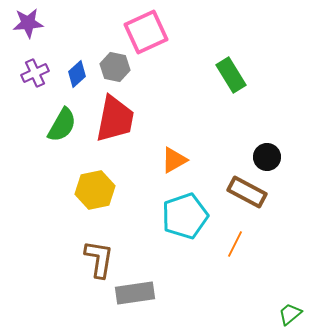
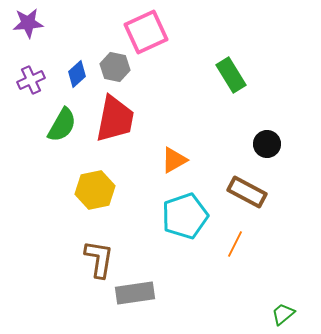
purple cross: moved 4 px left, 7 px down
black circle: moved 13 px up
green trapezoid: moved 7 px left
